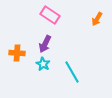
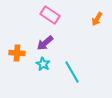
purple arrow: moved 1 px up; rotated 24 degrees clockwise
